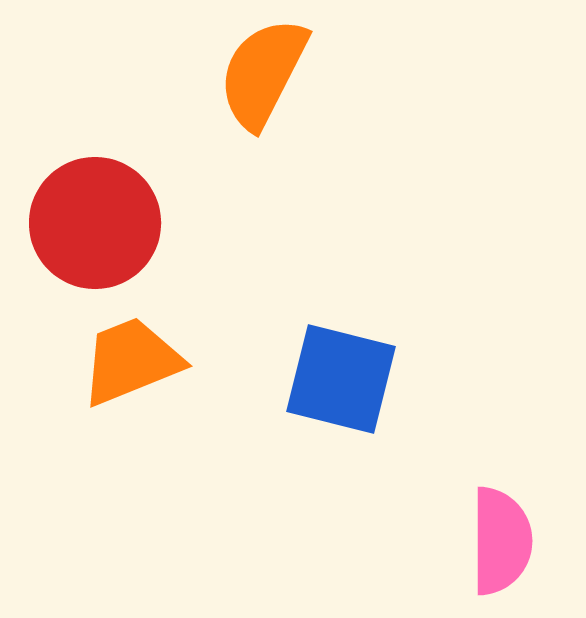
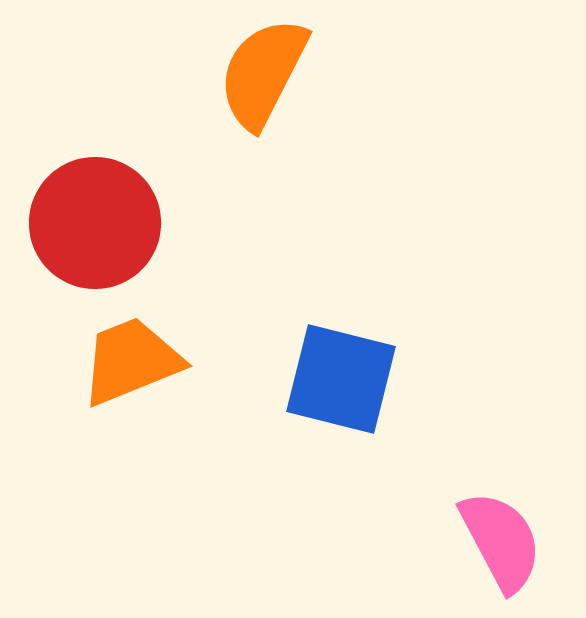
pink semicircle: rotated 28 degrees counterclockwise
